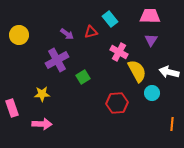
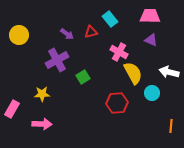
purple triangle: rotated 40 degrees counterclockwise
yellow semicircle: moved 4 px left, 2 px down
pink rectangle: moved 1 px down; rotated 48 degrees clockwise
orange line: moved 1 px left, 2 px down
